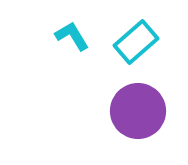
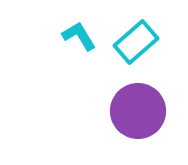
cyan L-shape: moved 7 px right
